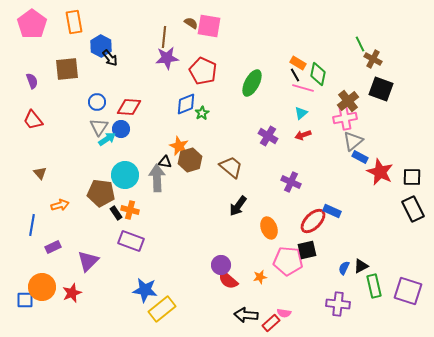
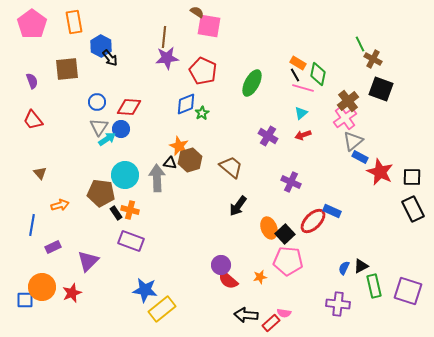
brown semicircle at (191, 23): moved 6 px right, 11 px up
pink cross at (345, 118): rotated 25 degrees counterclockwise
black triangle at (165, 162): moved 5 px right, 1 px down
black square at (307, 250): moved 22 px left, 16 px up; rotated 30 degrees counterclockwise
